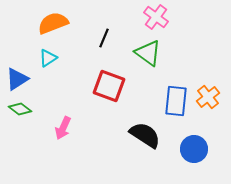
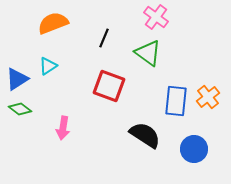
cyan triangle: moved 8 px down
pink arrow: rotated 15 degrees counterclockwise
